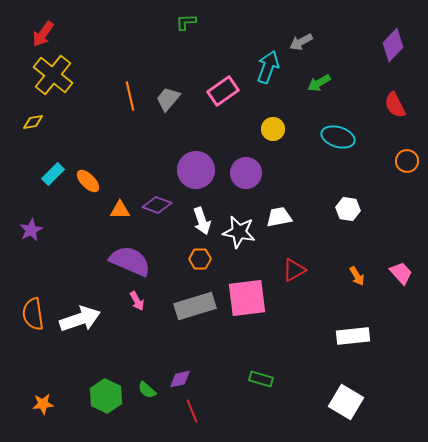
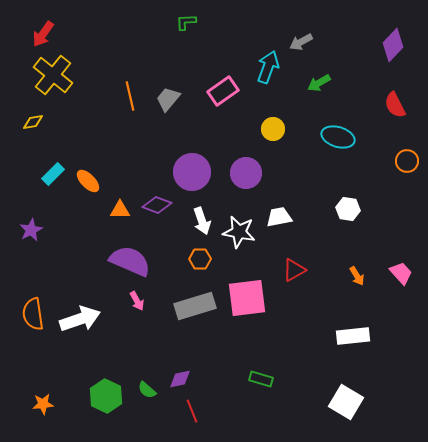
purple circle at (196, 170): moved 4 px left, 2 px down
